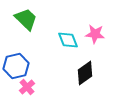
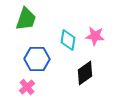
green trapezoid: rotated 65 degrees clockwise
pink star: moved 2 px down
cyan diamond: rotated 30 degrees clockwise
blue hexagon: moved 21 px right, 7 px up; rotated 15 degrees clockwise
